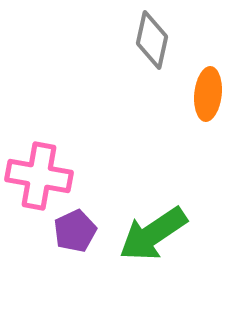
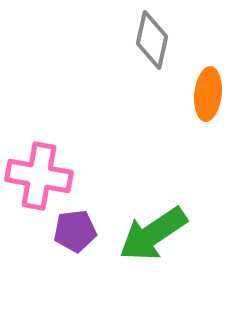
purple pentagon: rotated 18 degrees clockwise
